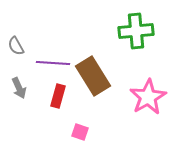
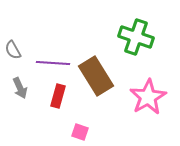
green cross: moved 6 px down; rotated 24 degrees clockwise
gray semicircle: moved 3 px left, 4 px down
brown rectangle: moved 3 px right
gray arrow: moved 1 px right
